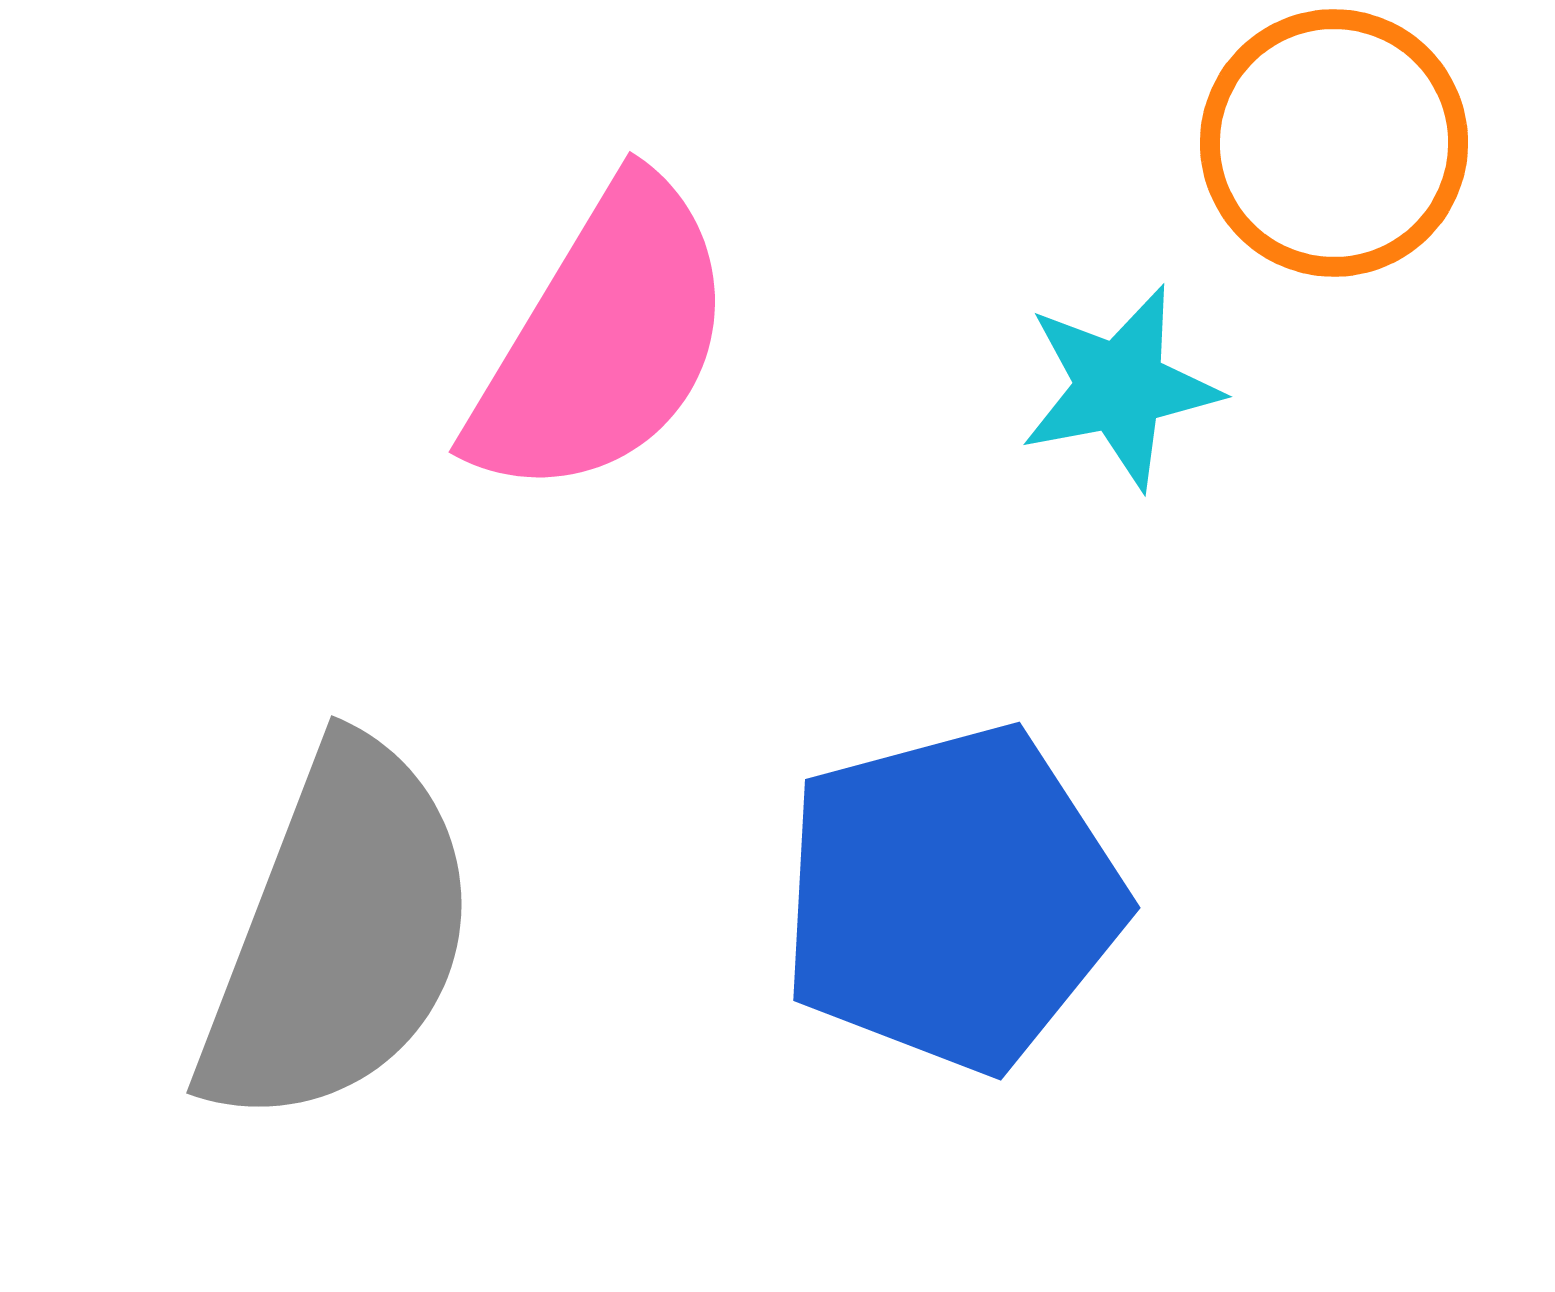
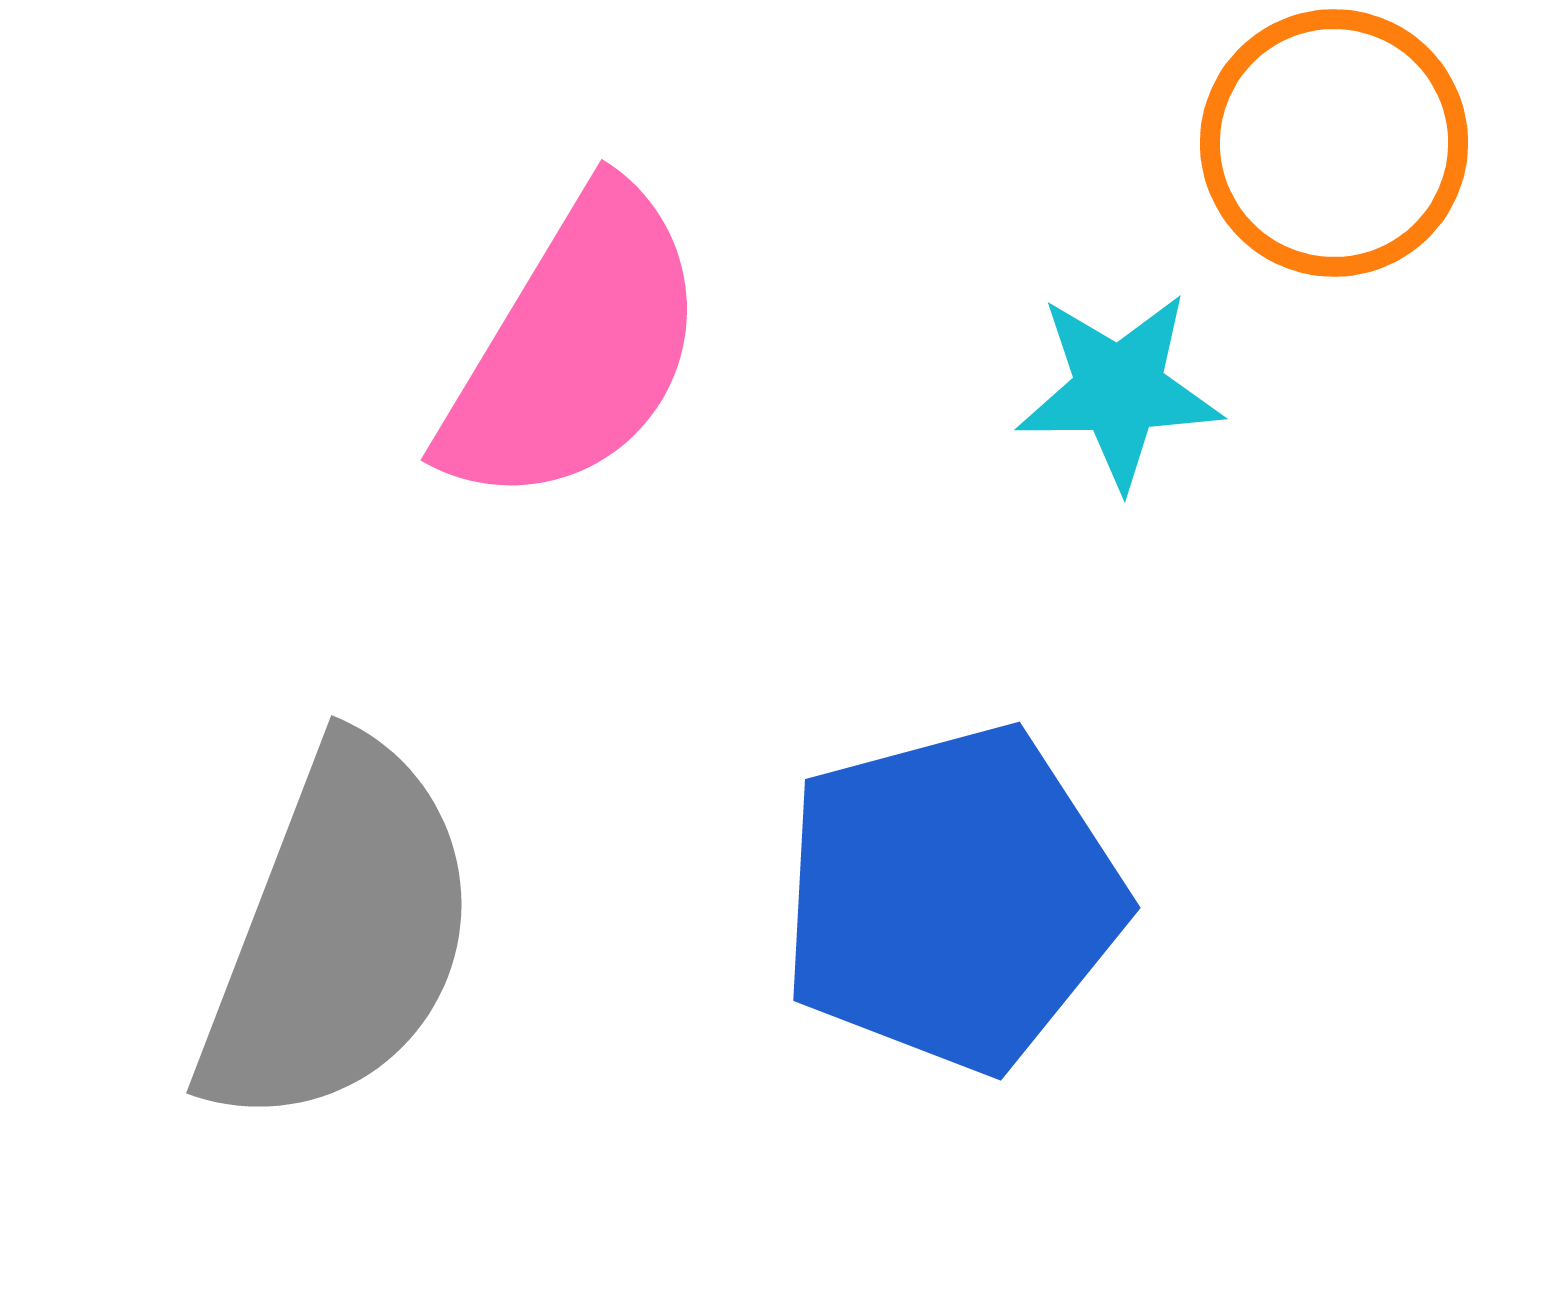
pink semicircle: moved 28 px left, 8 px down
cyan star: moved 1 px left, 3 px down; rotated 10 degrees clockwise
